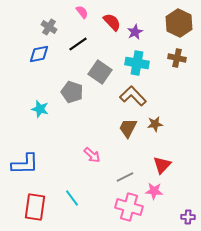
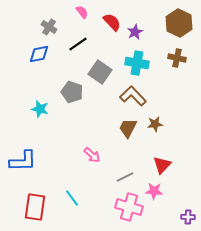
blue L-shape: moved 2 px left, 3 px up
